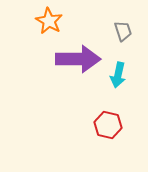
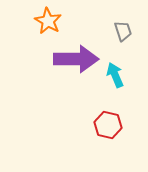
orange star: moved 1 px left
purple arrow: moved 2 px left
cyan arrow: moved 3 px left; rotated 145 degrees clockwise
